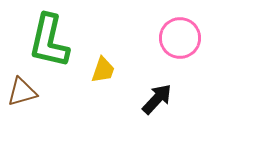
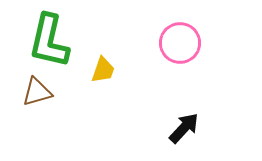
pink circle: moved 5 px down
brown triangle: moved 15 px right
black arrow: moved 27 px right, 29 px down
